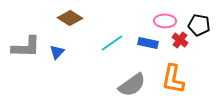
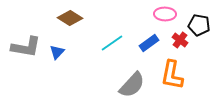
pink ellipse: moved 7 px up
blue rectangle: moved 1 px right; rotated 48 degrees counterclockwise
gray L-shape: rotated 8 degrees clockwise
orange L-shape: moved 1 px left, 4 px up
gray semicircle: rotated 12 degrees counterclockwise
